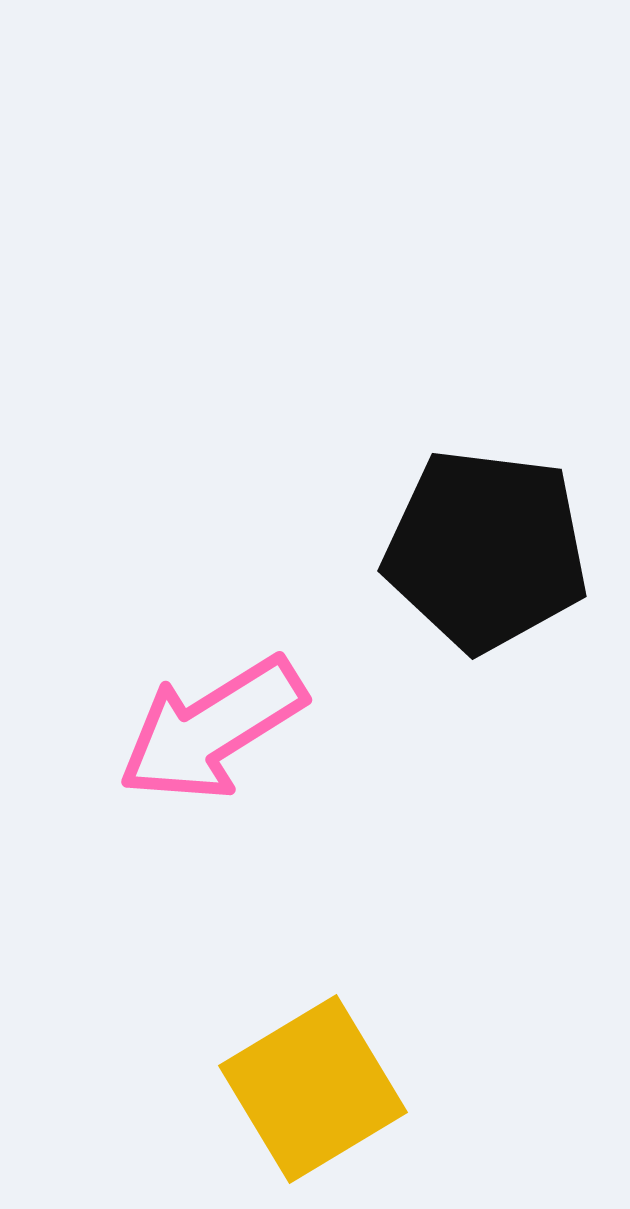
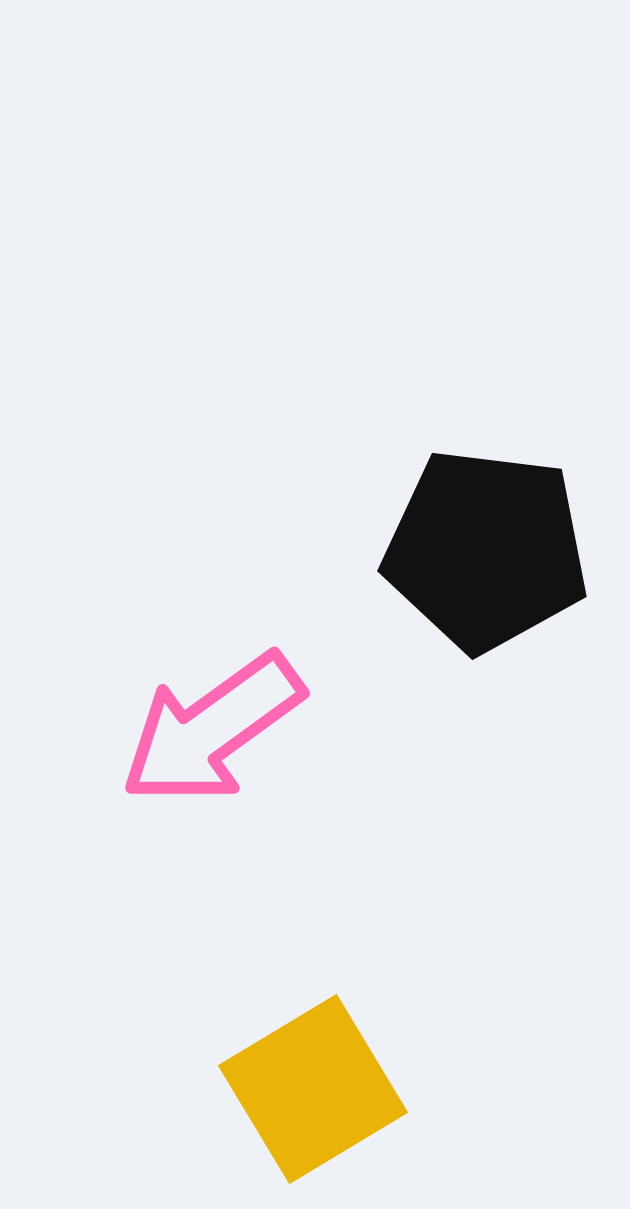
pink arrow: rotated 4 degrees counterclockwise
